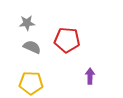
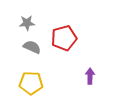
red pentagon: moved 3 px left, 2 px up; rotated 20 degrees counterclockwise
